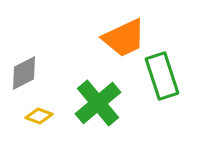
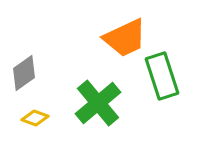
orange trapezoid: moved 1 px right
gray diamond: rotated 9 degrees counterclockwise
yellow diamond: moved 4 px left, 2 px down
